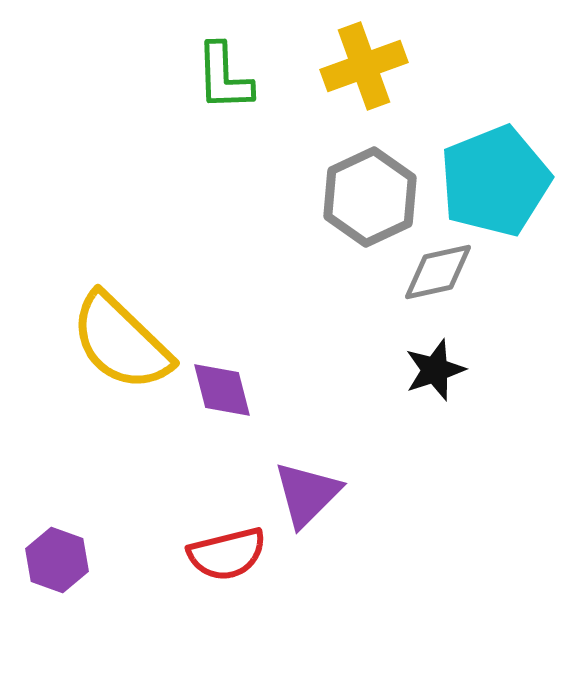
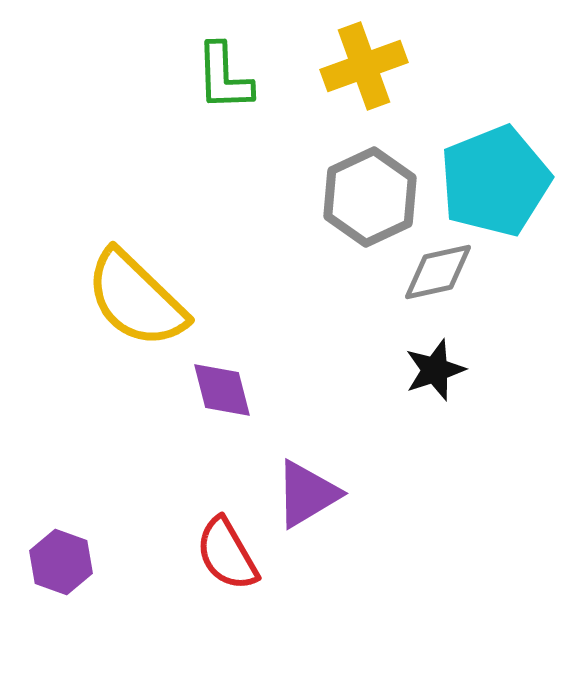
yellow semicircle: moved 15 px right, 43 px up
purple triangle: rotated 14 degrees clockwise
red semicircle: rotated 74 degrees clockwise
purple hexagon: moved 4 px right, 2 px down
